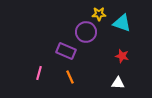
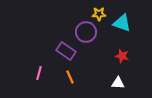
purple rectangle: rotated 12 degrees clockwise
